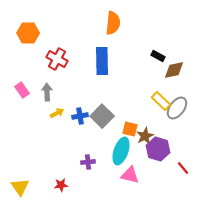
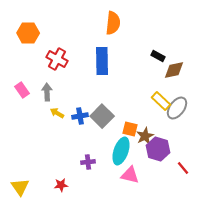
yellow arrow: rotated 120 degrees counterclockwise
